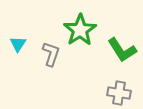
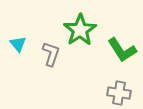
cyan triangle: rotated 12 degrees counterclockwise
